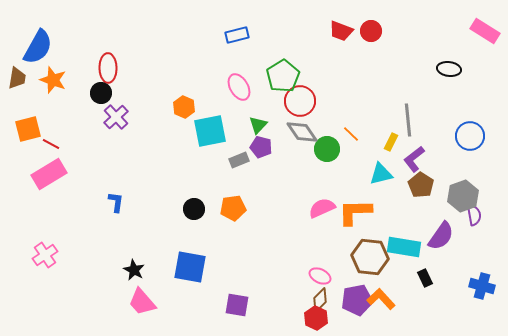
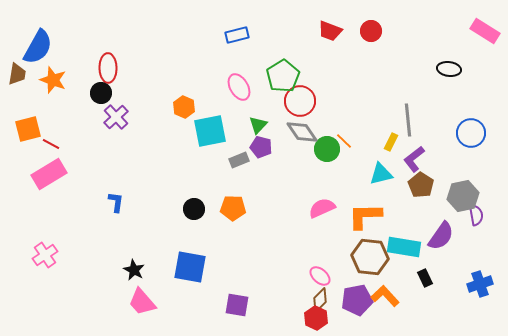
red trapezoid at (341, 31): moved 11 px left
brown trapezoid at (17, 78): moved 4 px up
orange line at (351, 134): moved 7 px left, 7 px down
blue circle at (470, 136): moved 1 px right, 3 px up
gray hexagon at (463, 196): rotated 8 degrees clockwise
orange pentagon at (233, 208): rotated 10 degrees clockwise
orange L-shape at (355, 212): moved 10 px right, 4 px down
purple semicircle at (474, 215): moved 2 px right
pink ellipse at (320, 276): rotated 15 degrees clockwise
blue cross at (482, 286): moved 2 px left, 2 px up; rotated 35 degrees counterclockwise
orange L-shape at (381, 299): moved 4 px right, 3 px up
